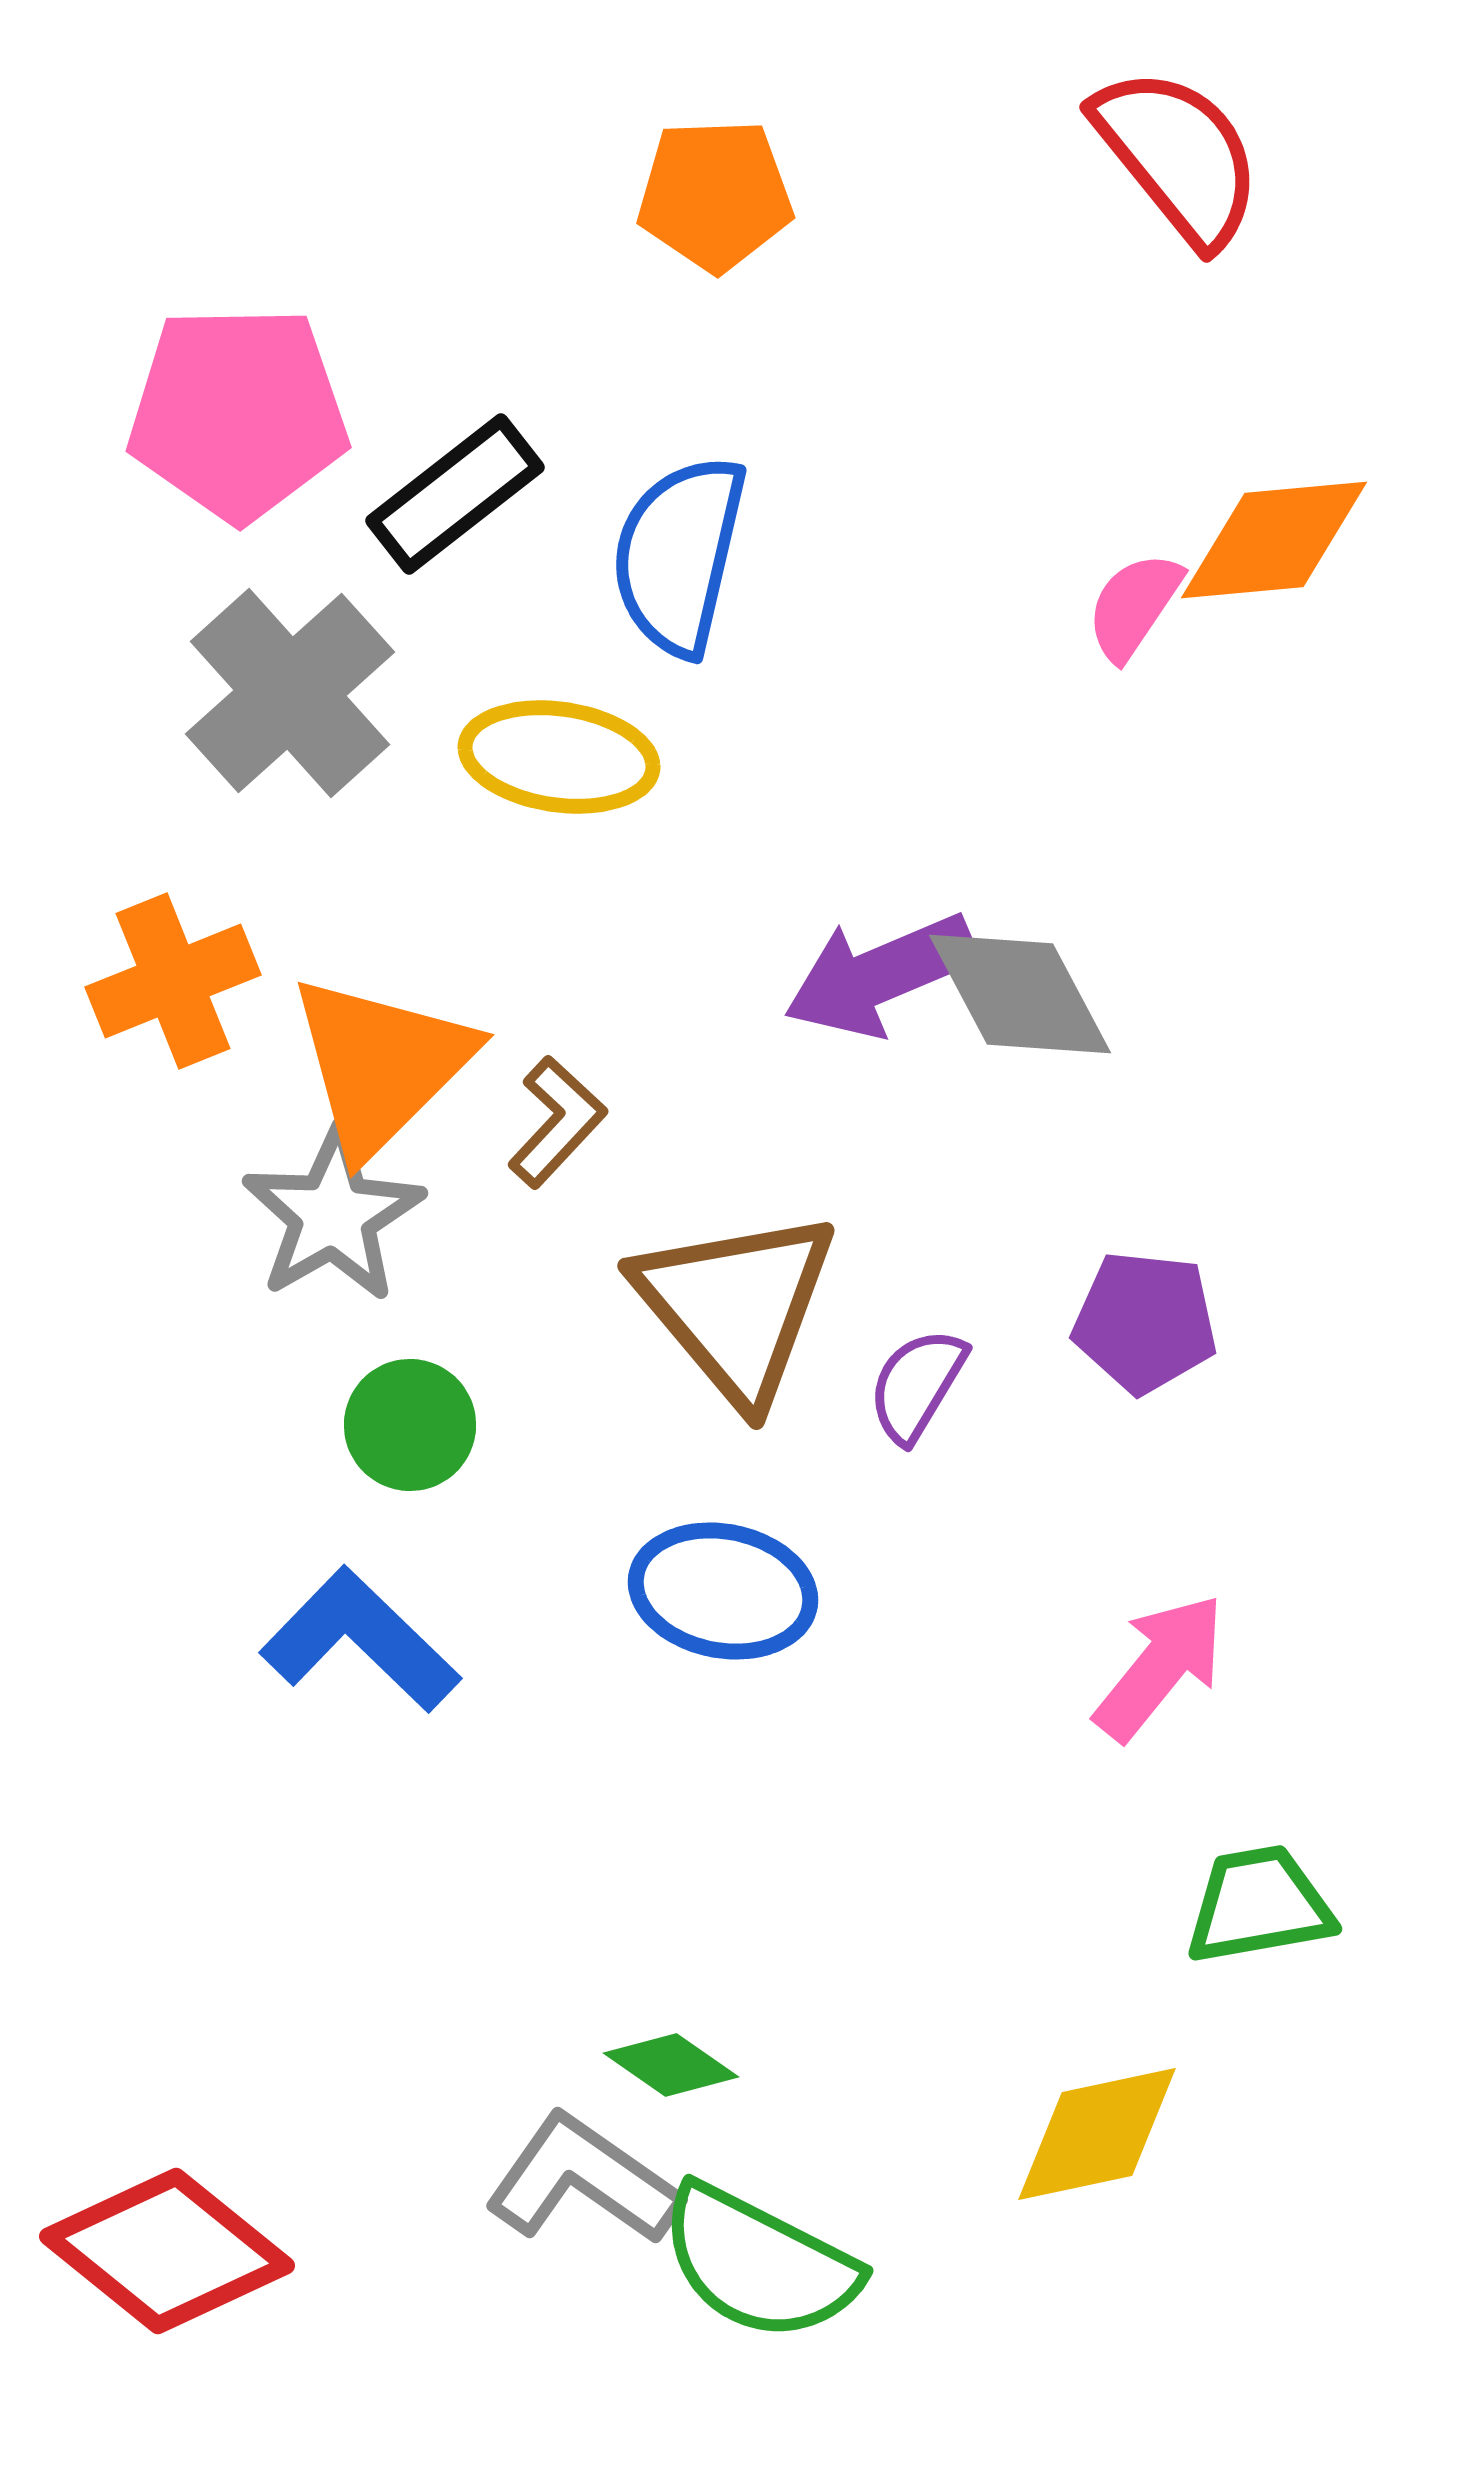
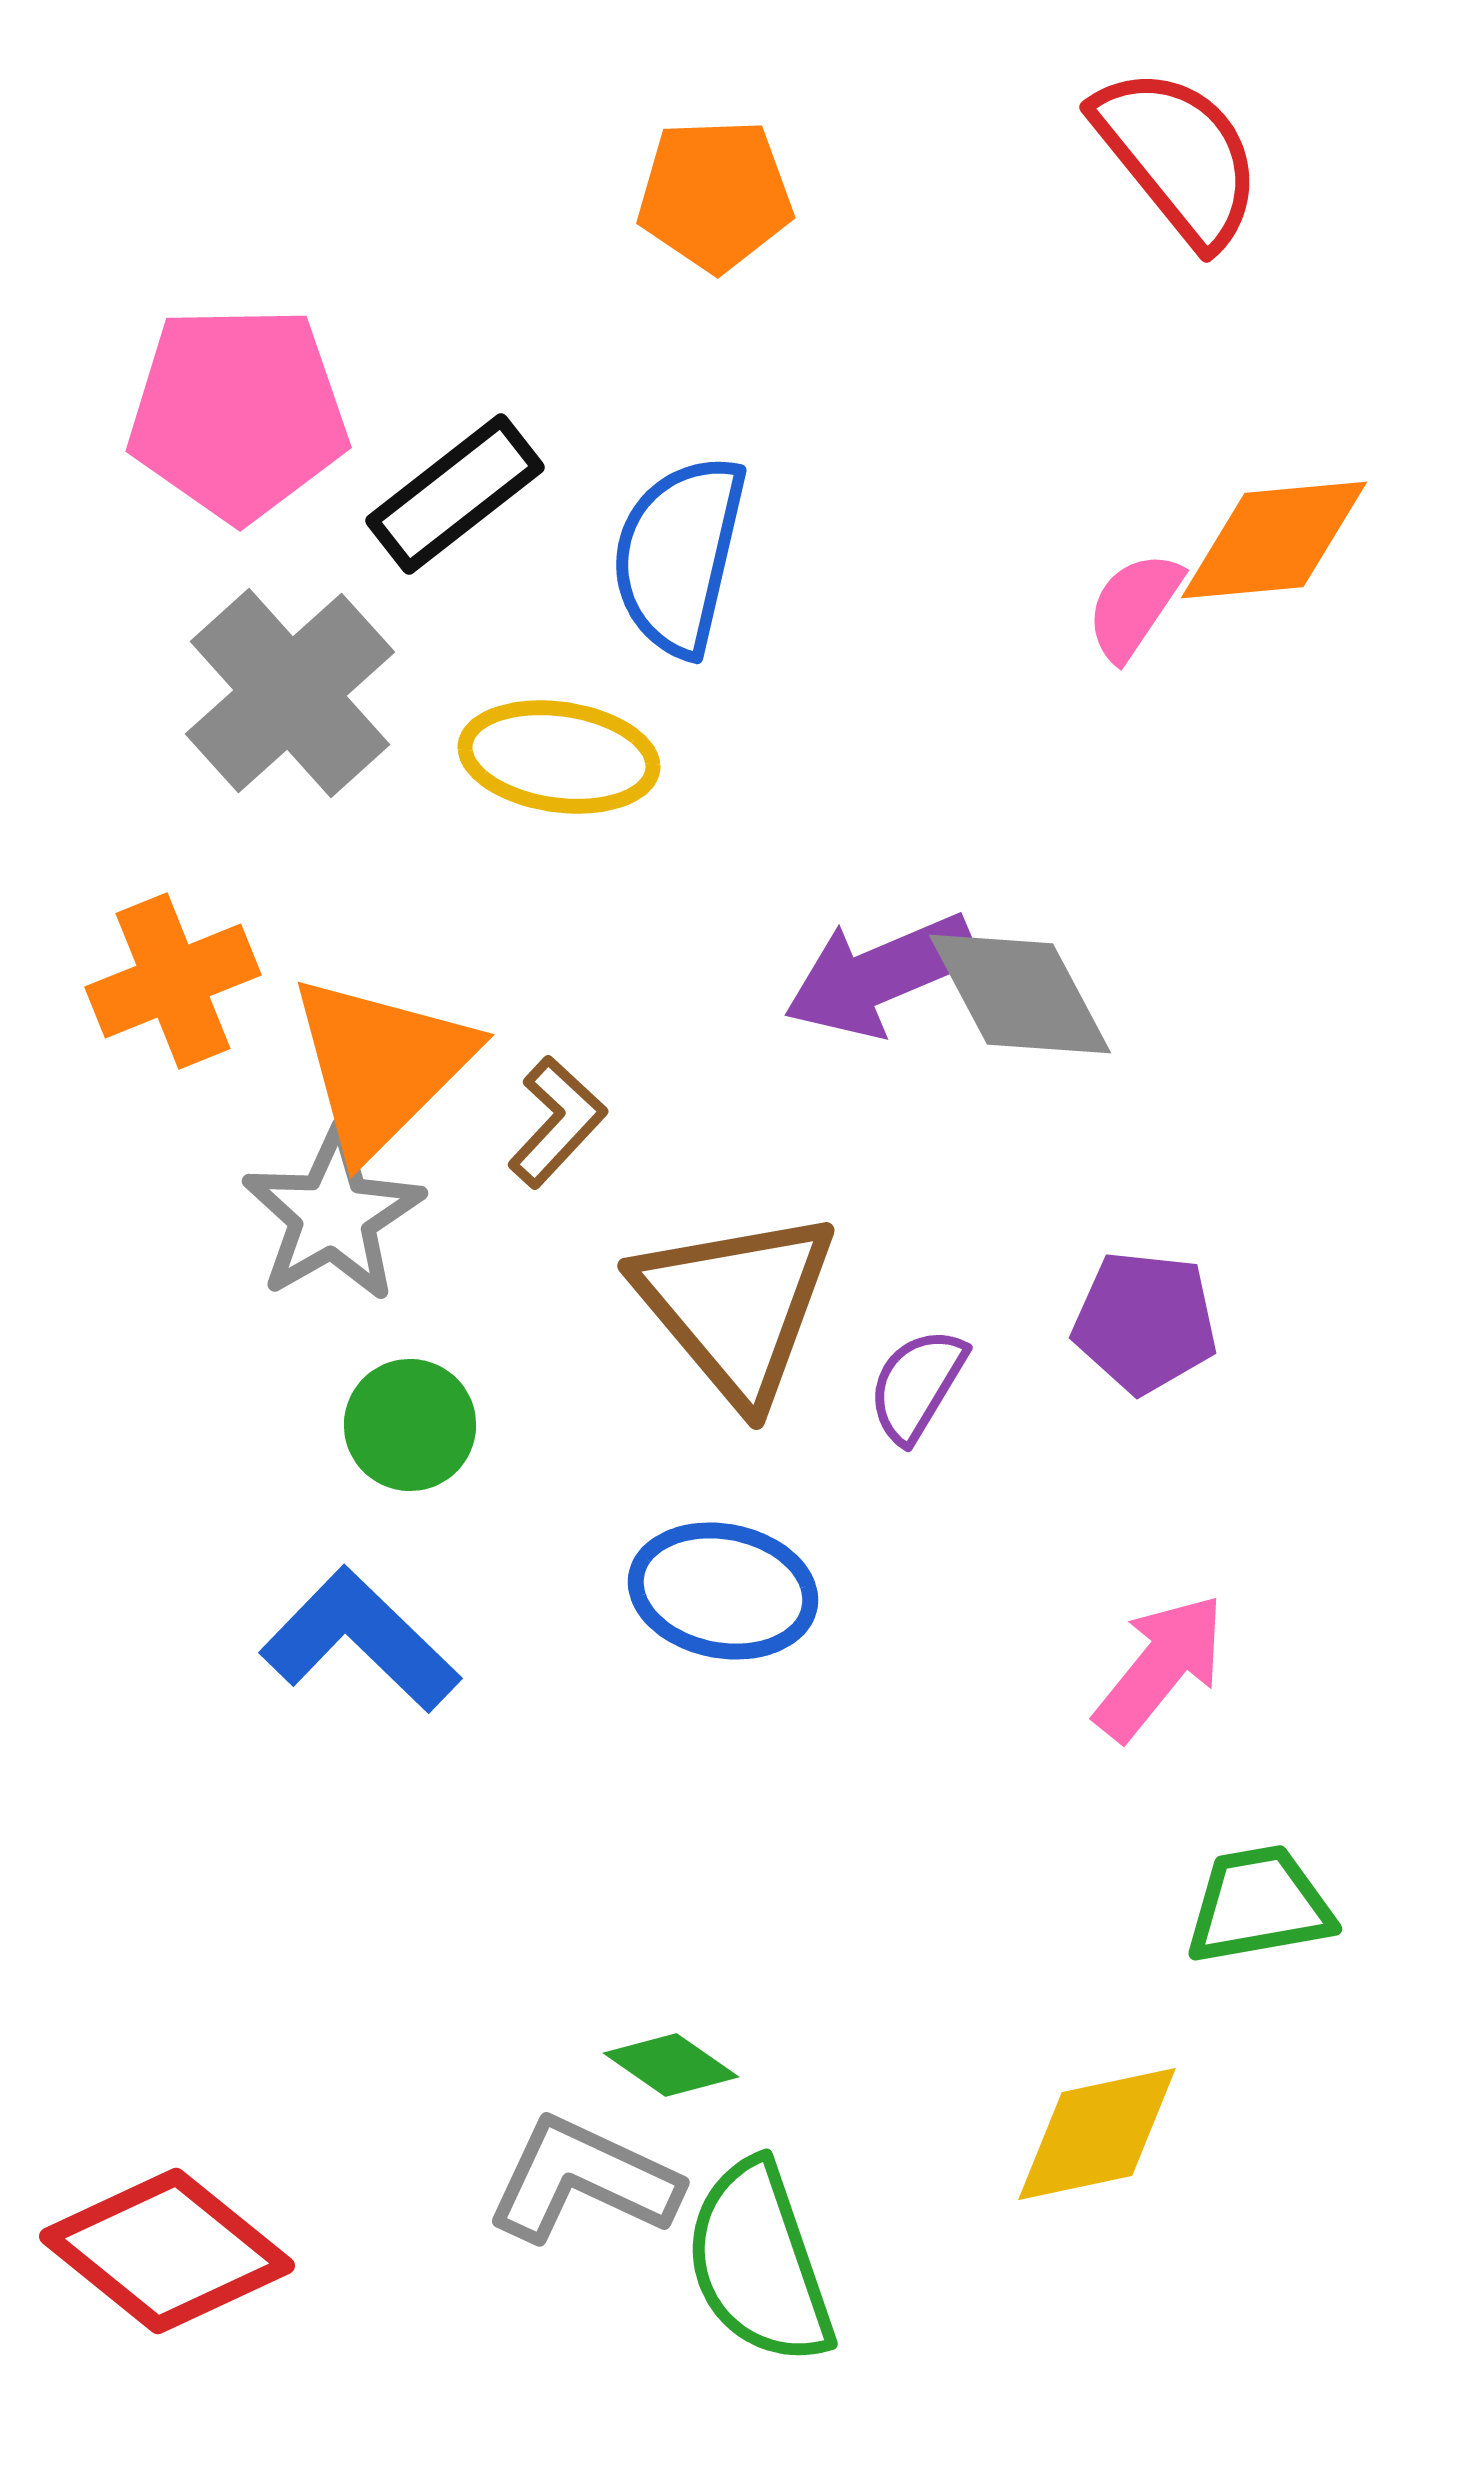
gray L-shape: rotated 10 degrees counterclockwise
green semicircle: rotated 44 degrees clockwise
